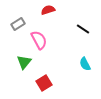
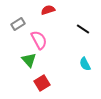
green triangle: moved 5 px right, 2 px up; rotated 21 degrees counterclockwise
red square: moved 2 px left
